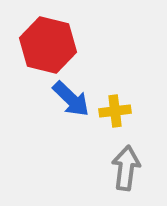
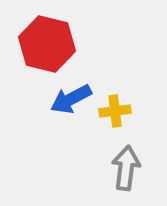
red hexagon: moved 1 px left, 1 px up
blue arrow: rotated 108 degrees clockwise
